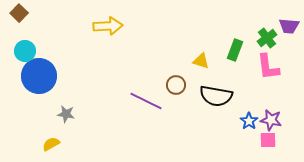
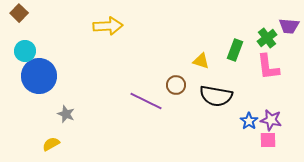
gray star: rotated 12 degrees clockwise
